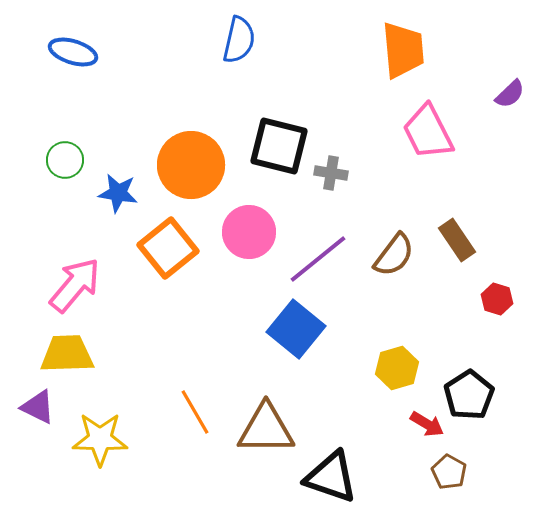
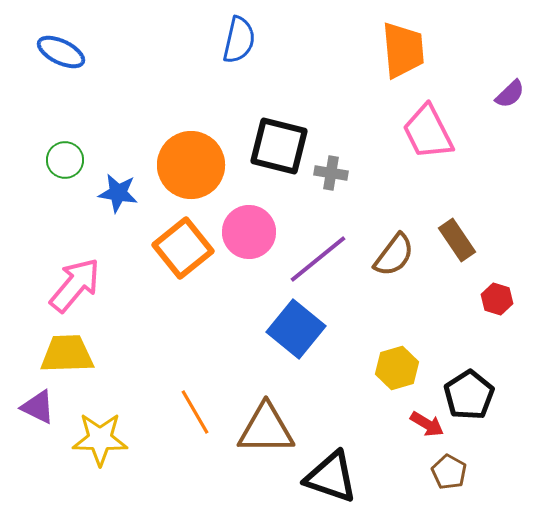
blue ellipse: moved 12 px left; rotated 9 degrees clockwise
orange square: moved 15 px right
